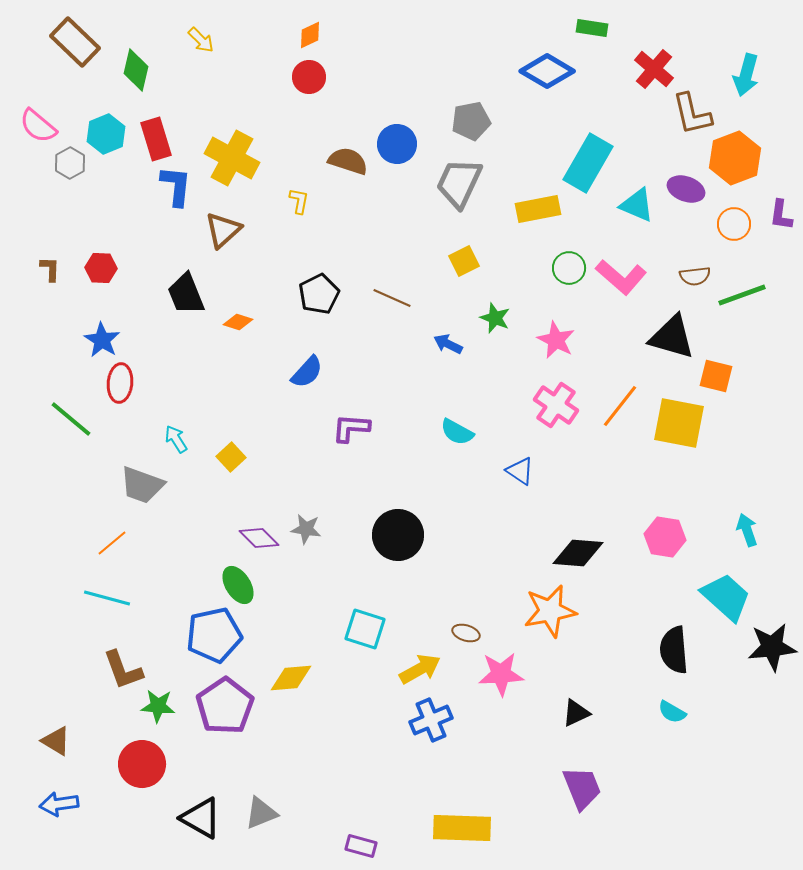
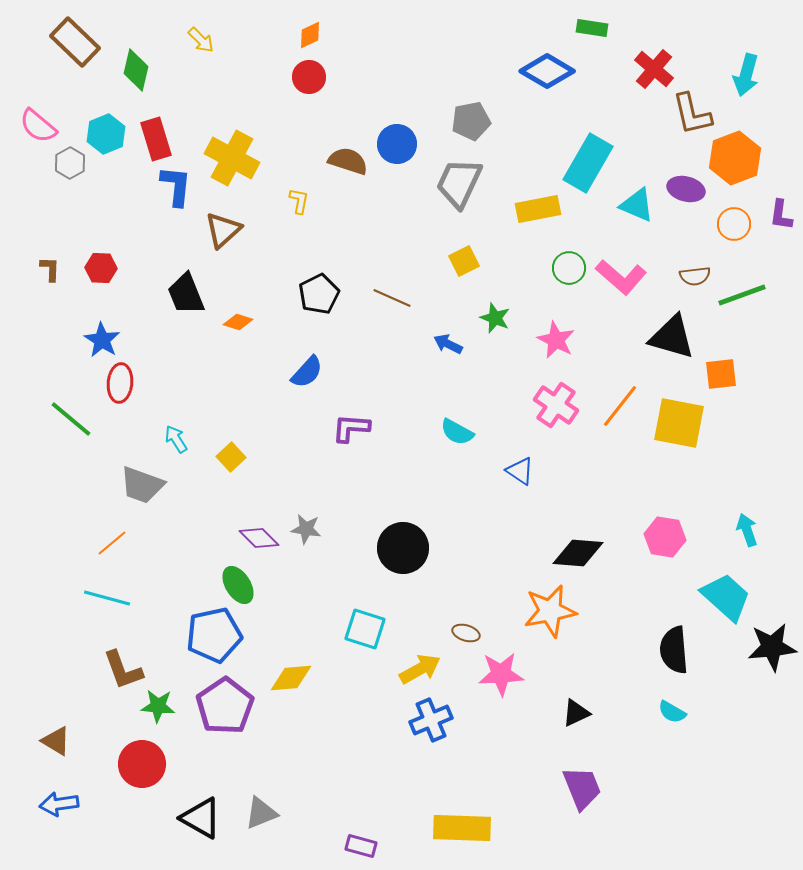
purple ellipse at (686, 189): rotated 6 degrees counterclockwise
orange square at (716, 376): moved 5 px right, 2 px up; rotated 20 degrees counterclockwise
black circle at (398, 535): moved 5 px right, 13 px down
